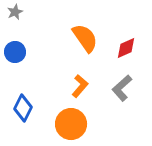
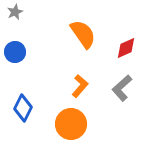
orange semicircle: moved 2 px left, 4 px up
